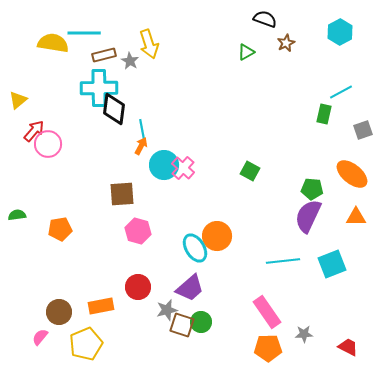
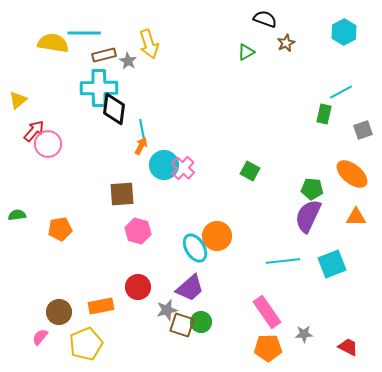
cyan hexagon at (340, 32): moved 4 px right
gray star at (130, 61): moved 2 px left
